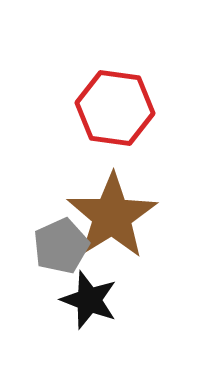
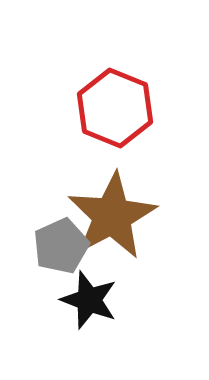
red hexagon: rotated 14 degrees clockwise
brown star: rotated 4 degrees clockwise
